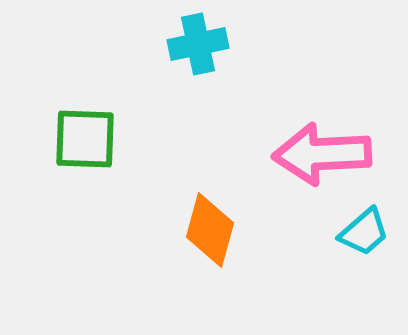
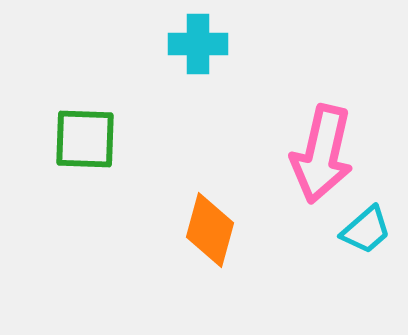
cyan cross: rotated 12 degrees clockwise
pink arrow: rotated 74 degrees counterclockwise
cyan trapezoid: moved 2 px right, 2 px up
